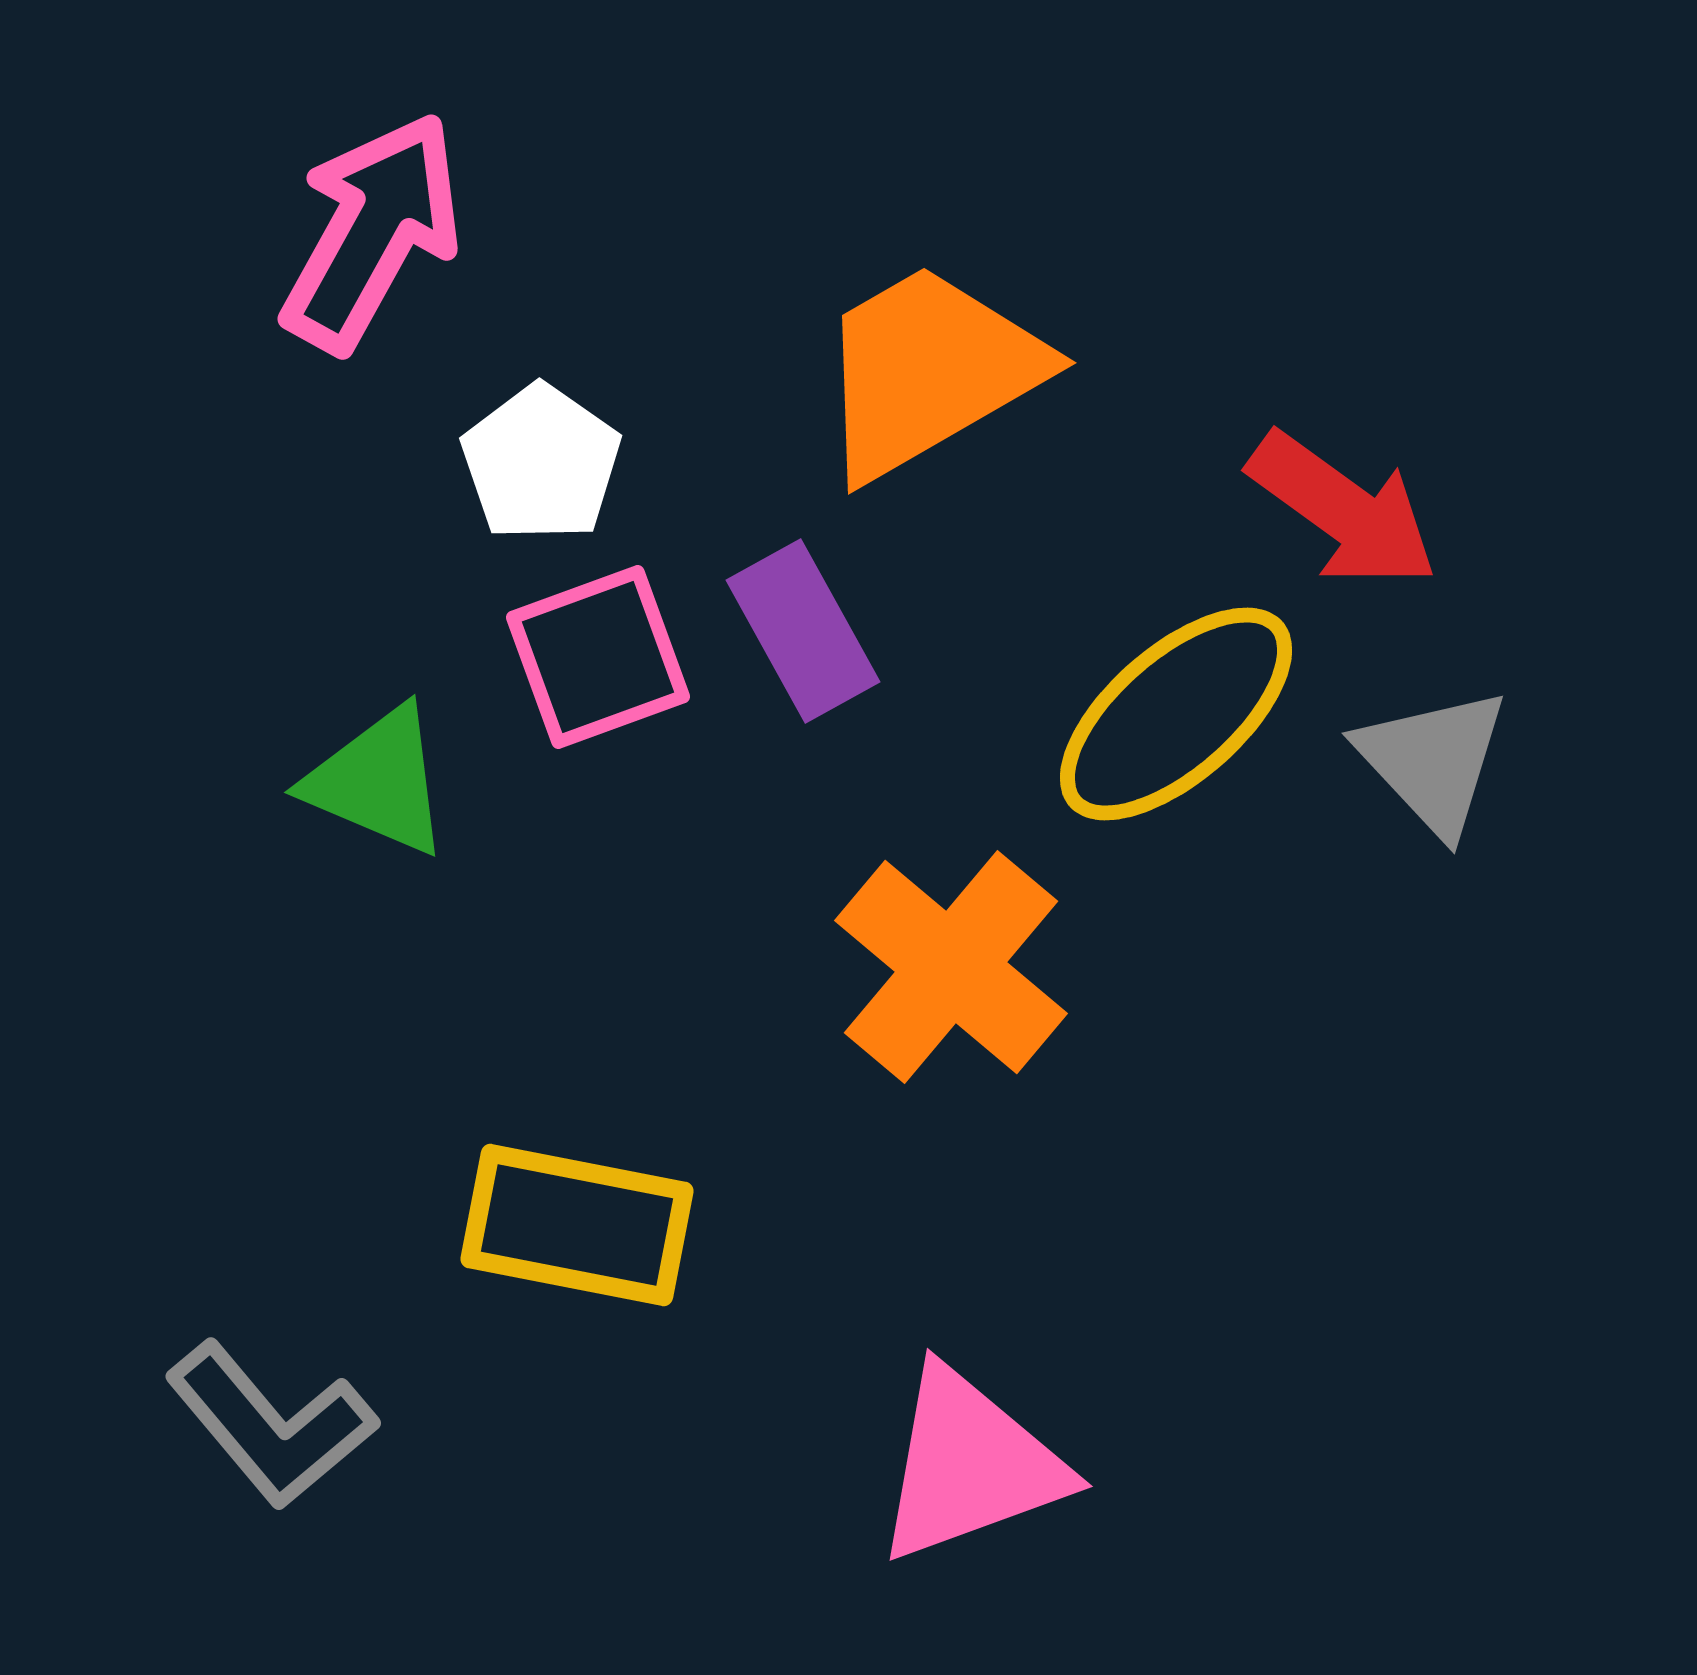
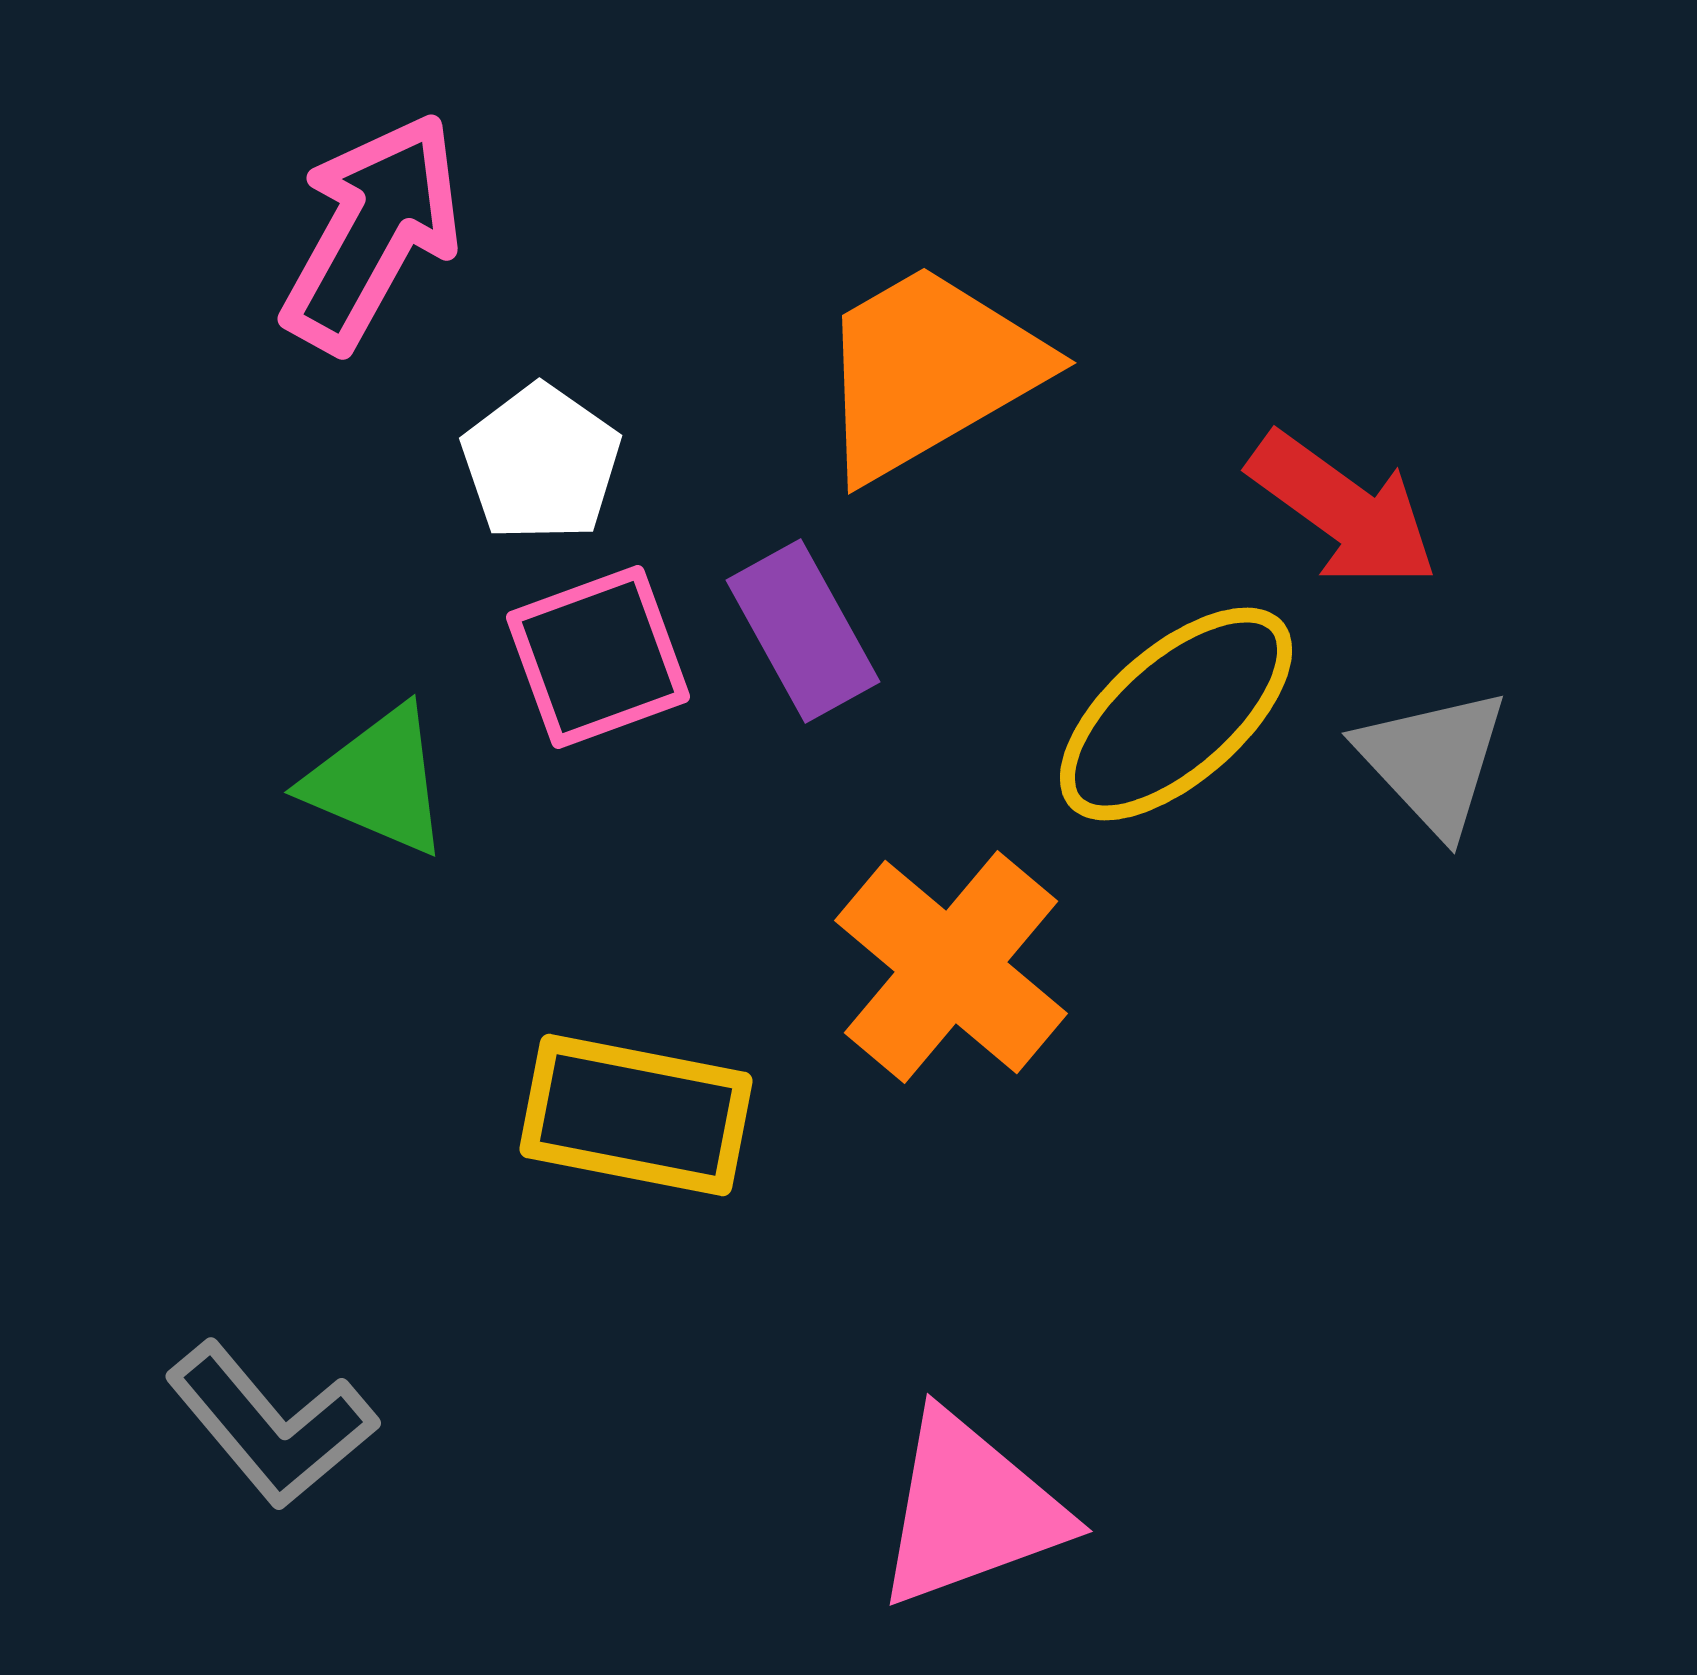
yellow rectangle: moved 59 px right, 110 px up
pink triangle: moved 45 px down
